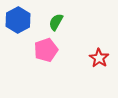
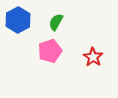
pink pentagon: moved 4 px right, 1 px down
red star: moved 6 px left, 1 px up
